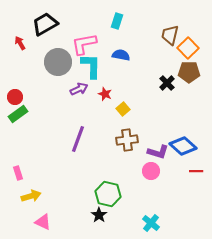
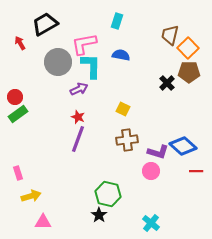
red star: moved 27 px left, 23 px down
yellow square: rotated 24 degrees counterclockwise
pink triangle: rotated 24 degrees counterclockwise
